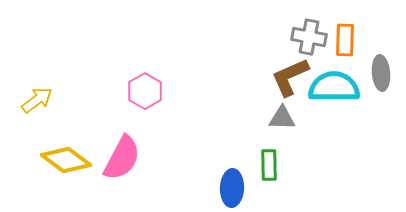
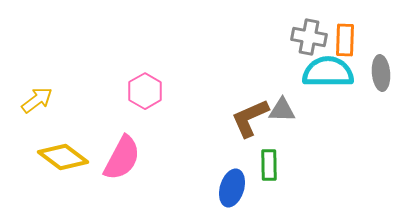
brown L-shape: moved 40 px left, 41 px down
cyan semicircle: moved 6 px left, 15 px up
gray triangle: moved 8 px up
yellow diamond: moved 3 px left, 3 px up
blue ellipse: rotated 15 degrees clockwise
